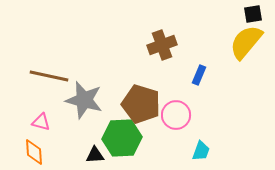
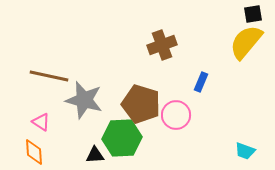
blue rectangle: moved 2 px right, 7 px down
pink triangle: rotated 18 degrees clockwise
cyan trapezoid: moved 44 px right; rotated 90 degrees clockwise
